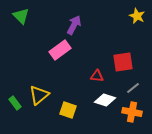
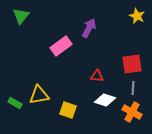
green triangle: rotated 24 degrees clockwise
purple arrow: moved 15 px right, 3 px down
pink rectangle: moved 1 px right, 4 px up
red square: moved 9 px right, 2 px down
gray line: rotated 48 degrees counterclockwise
yellow triangle: rotated 30 degrees clockwise
green rectangle: rotated 24 degrees counterclockwise
orange cross: rotated 18 degrees clockwise
